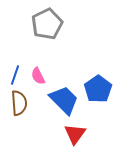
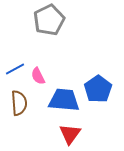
gray pentagon: moved 2 px right, 4 px up
blue line: moved 6 px up; rotated 42 degrees clockwise
blue trapezoid: rotated 40 degrees counterclockwise
red triangle: moved 5 px left
